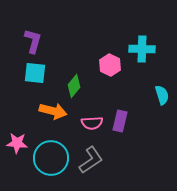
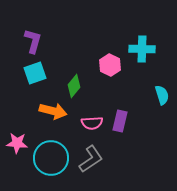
cyan square: rotated 25 degrees counterclockwise
gray L-shape: moved 1 px up
